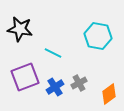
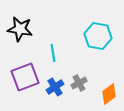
cyan line: rotated 54 degrees clockwise
